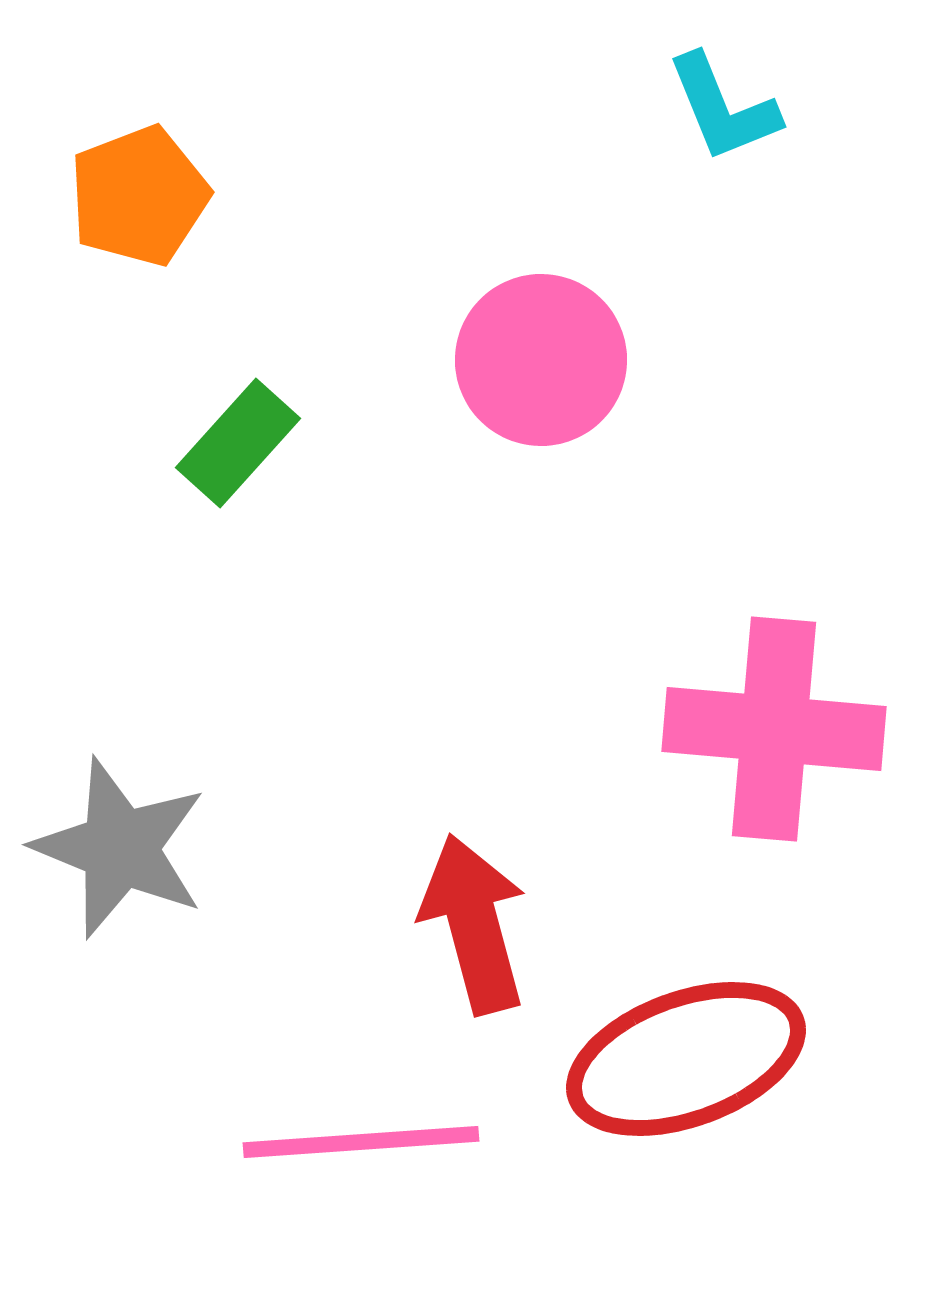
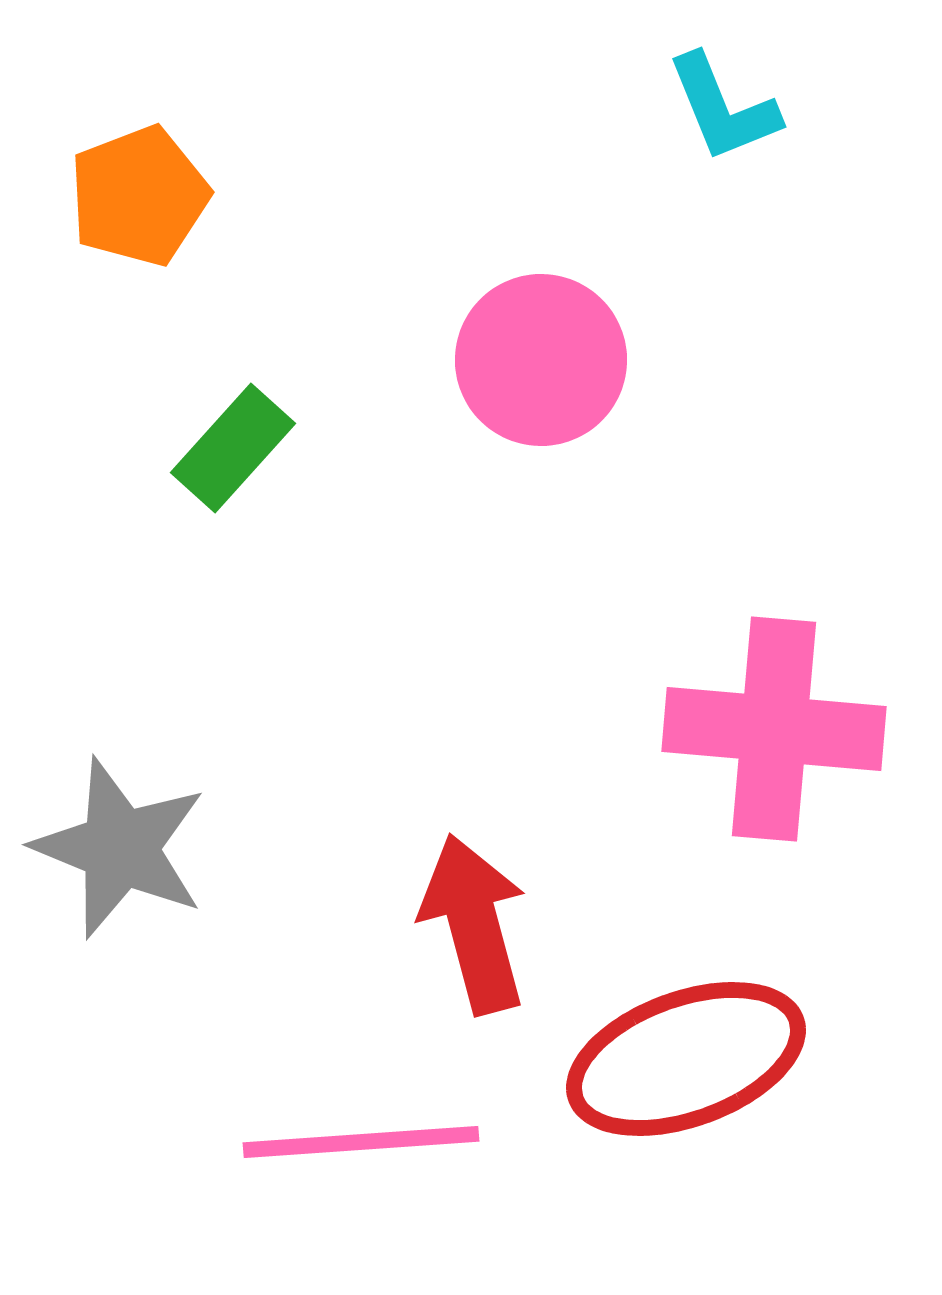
green rectangle: moved 5 px left, 5 px down
